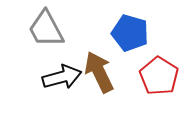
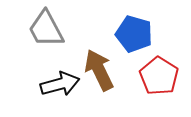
blue pentagon: moved 4 px right, 1 px down
brown arrow: moved 2 px up
black arrow: moved 2 px left, 7 px down
